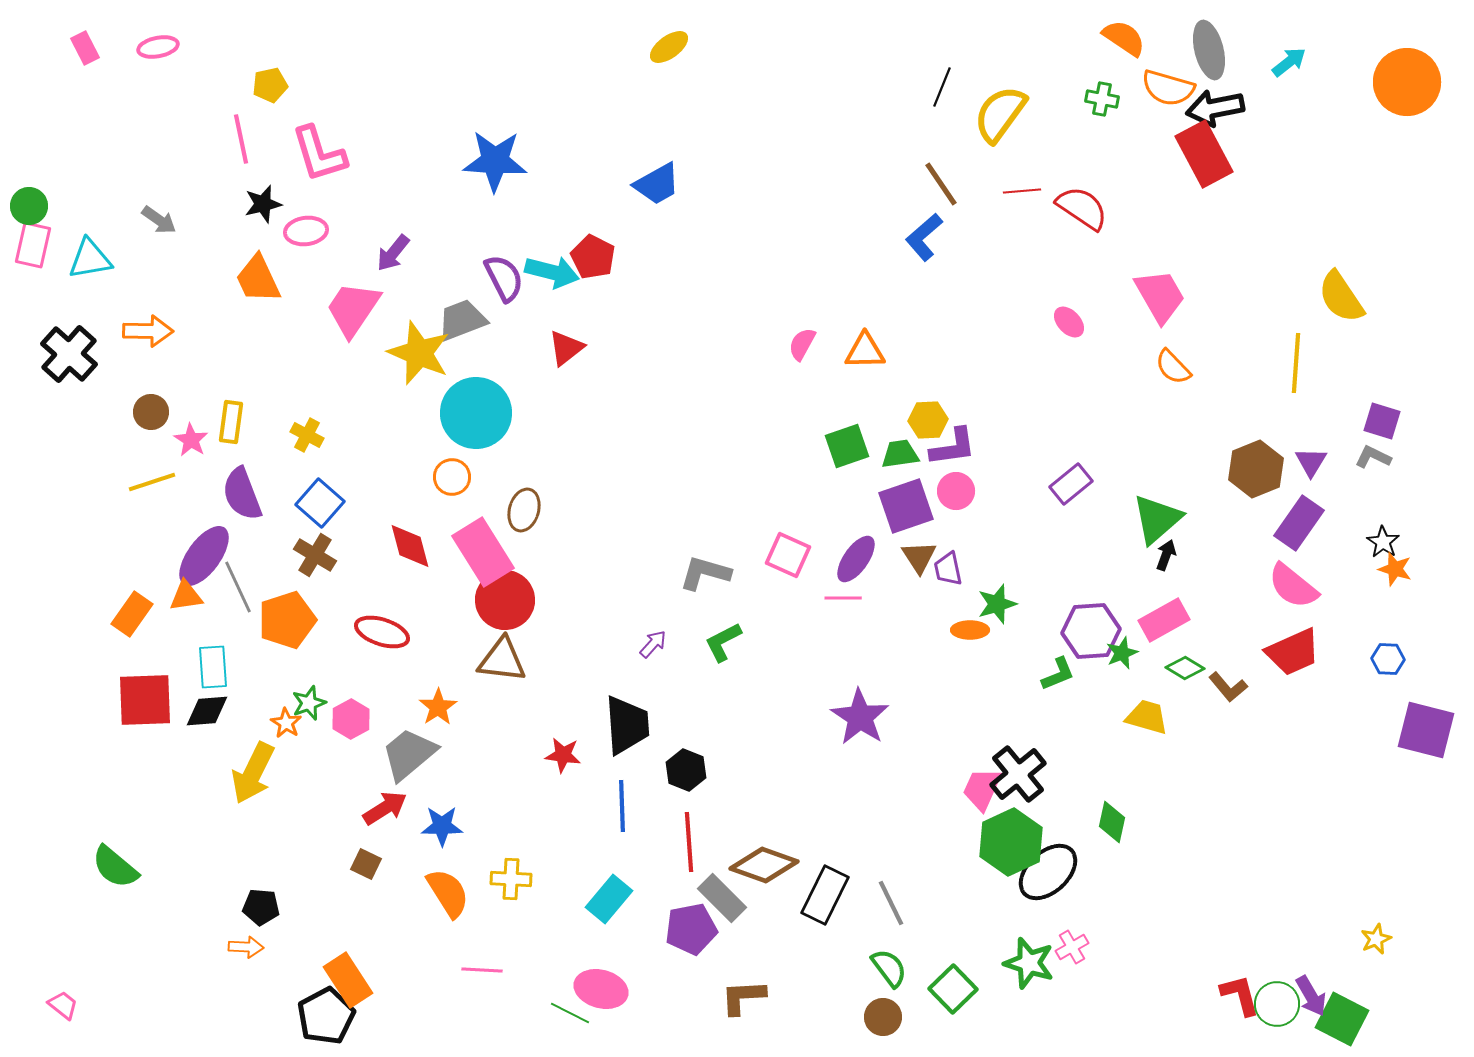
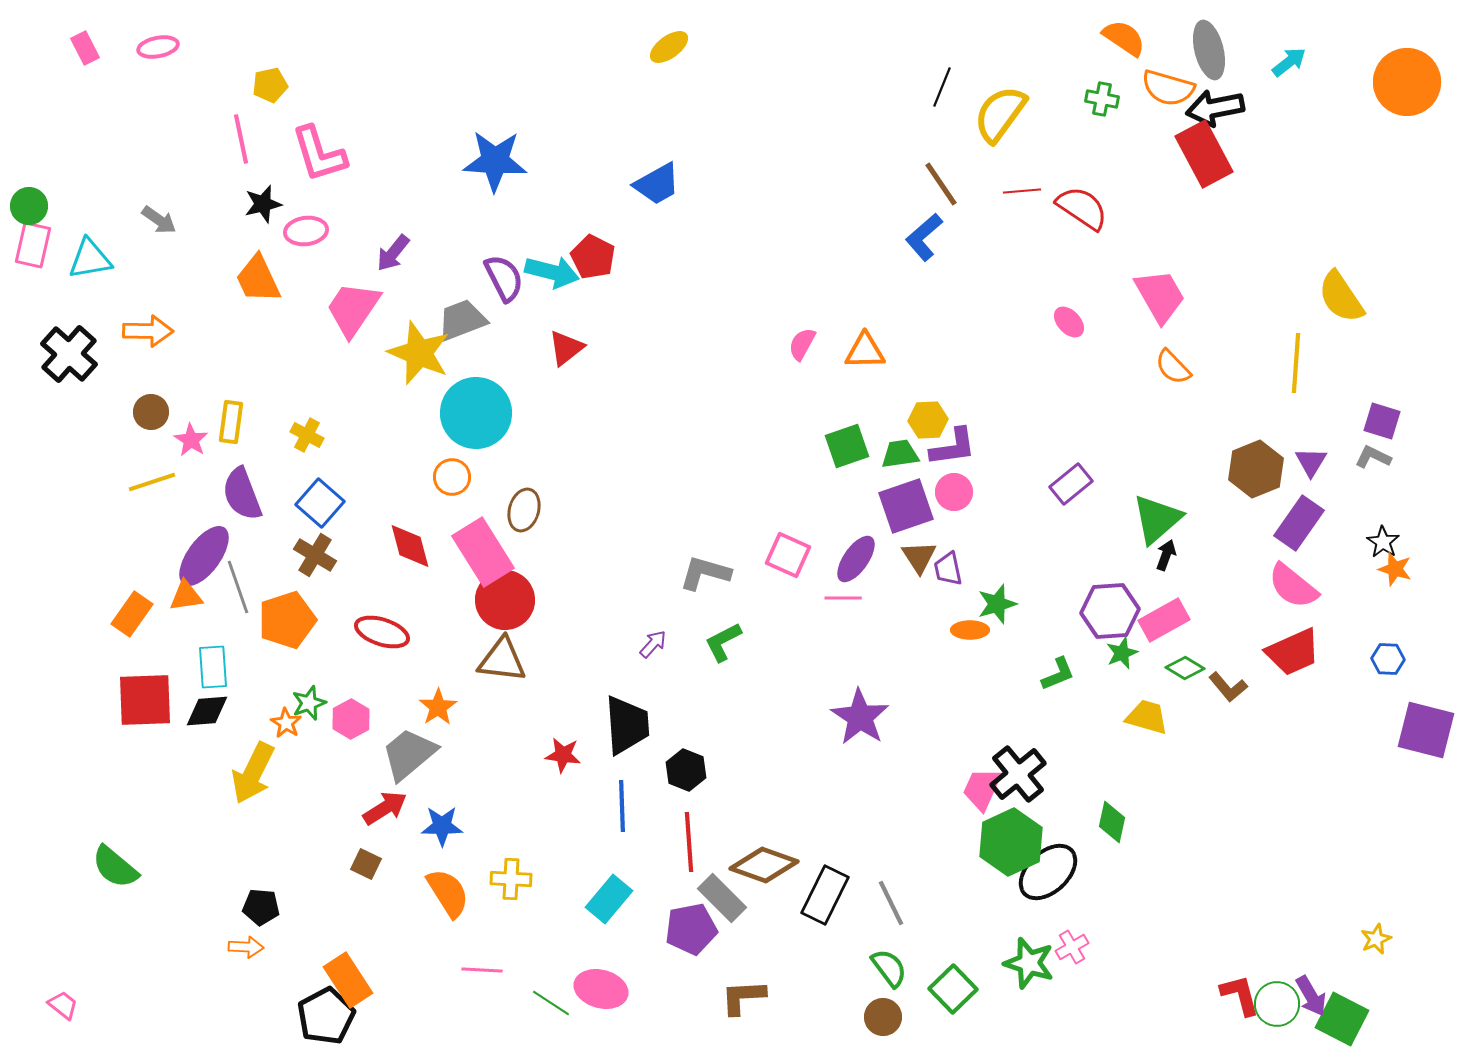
pink circle at (956, 491): moved 2 px left, 1 px down
gray line at (238, 587): rotated 6 degrees clockwise
purple hexagon at (1091, 631): moved 19 px right, 20 px up
green line at (570, 1013): moved 19 px left, 10 px up; rotated 6 degrees clockwise
